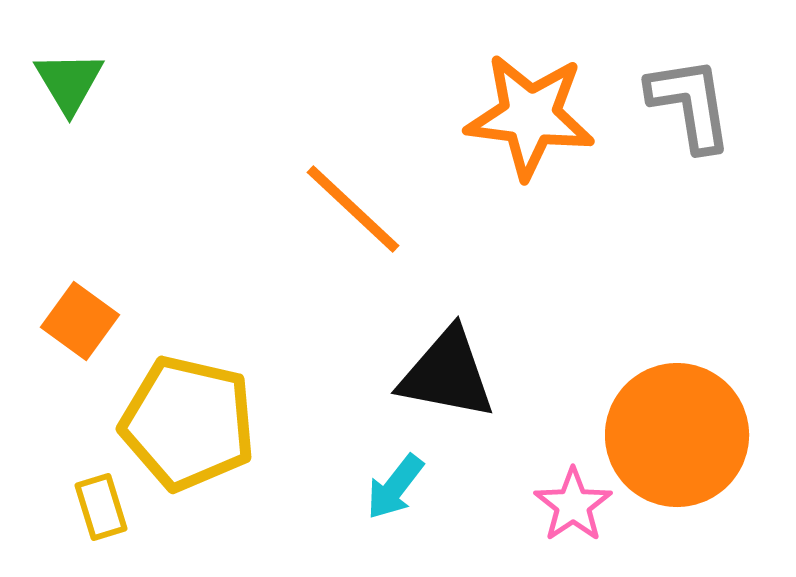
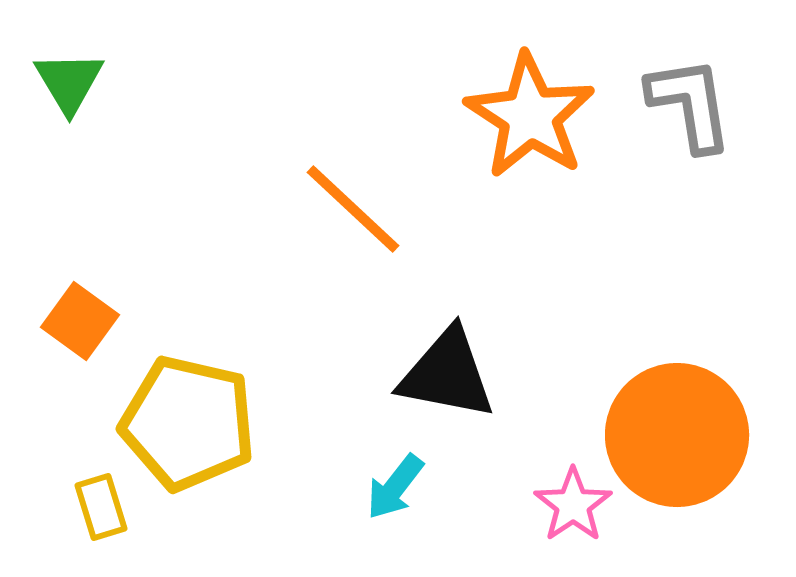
orange star: rotated 26 degrees clockwise
